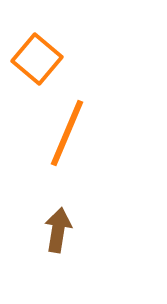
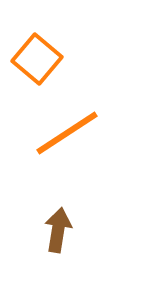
orange line: rotated 34 degrees clockwise
